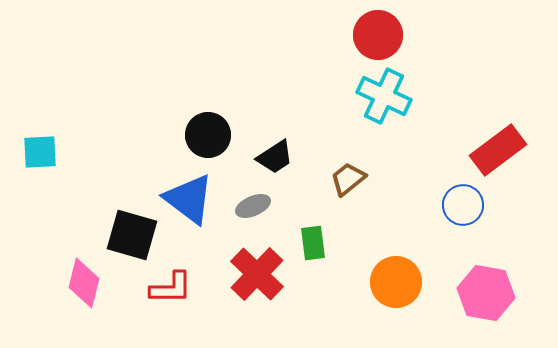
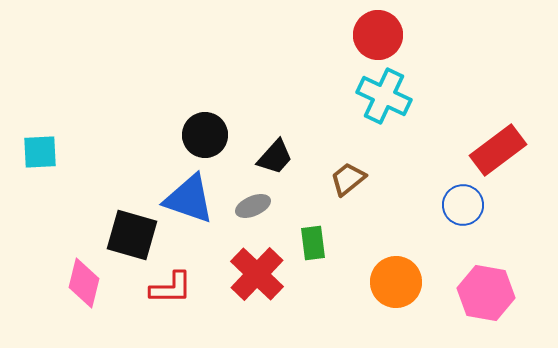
black circle: moved 3 px left
black trapezoid: rotated 15 degrees counterclockwise
blue triangle: rotated 18 degrees counterclockwise
